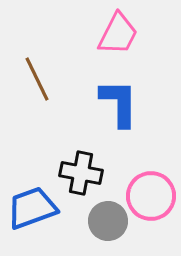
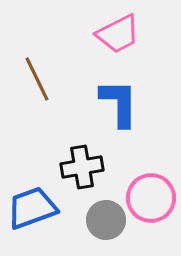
pink trapezoid: rotated 36 degrees clockwise
black cross: moved 1 px right, 6 px up; rotated 21 degrees counterclockwise
pink circle: moved 2 px down
gray circle: moved 2 px left, 1 px up
